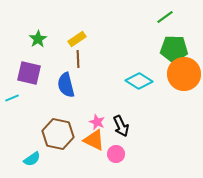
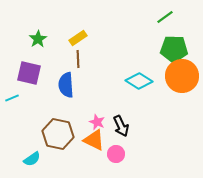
yellow rectangle: moved 1 px right, 1 px up
orange circle: moved 2 px left, 2 px down
blue semicircle: rotated 10 degrees clockwise
